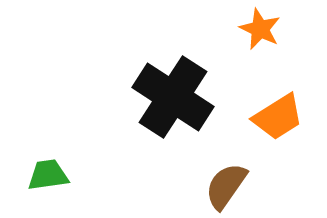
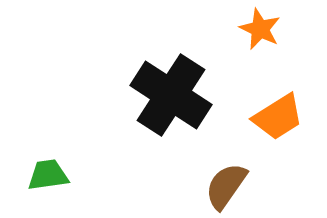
black cross: moved 2 px left, 2 px up
